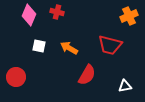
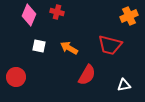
white triangle: moved 1 px left, 1 px up
